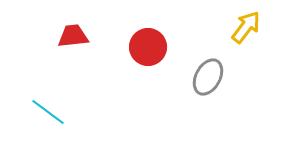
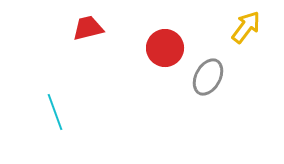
red trapezoid: moved 15 px right, 8 px up; rotated 8 degrees counterclockwise
red circle: moved 17 px right, 1 px down
cyan line: moved 7 px right; rotated 33 degrees clockwise
